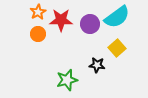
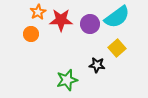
orange circle: moved 7 px left
